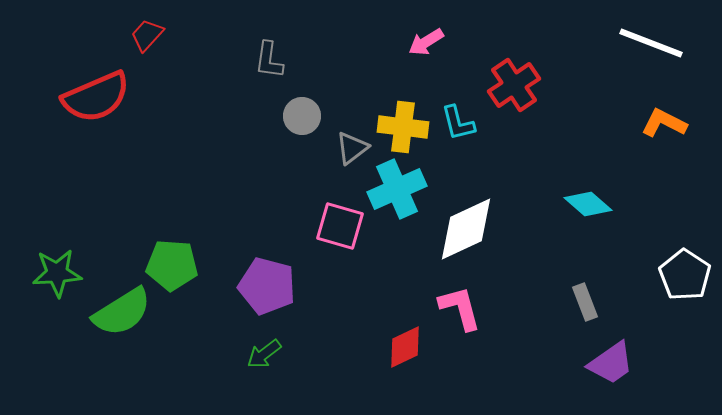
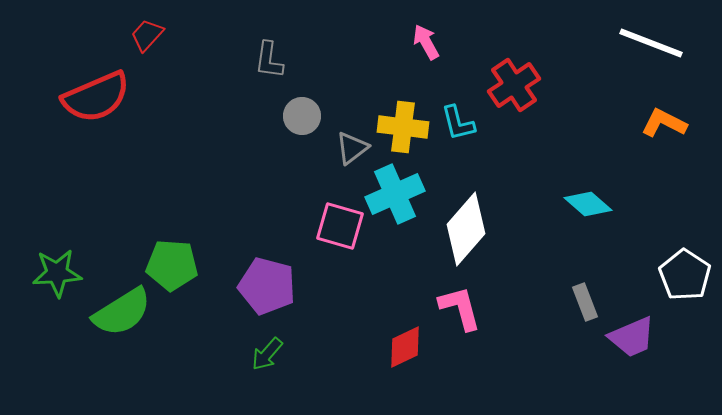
pink arrow: rotated 93 degrees clockwise
cyan cross: moved 2 px left, 5 px down
white diamond: rotated 24 degrees counterclockwise
green arrow: moved 3 px right; rotated 12 degrees counterclockwise
purple trapezoid: moved 21 px right, 26 px up; rotated 12 degrees clockwise
